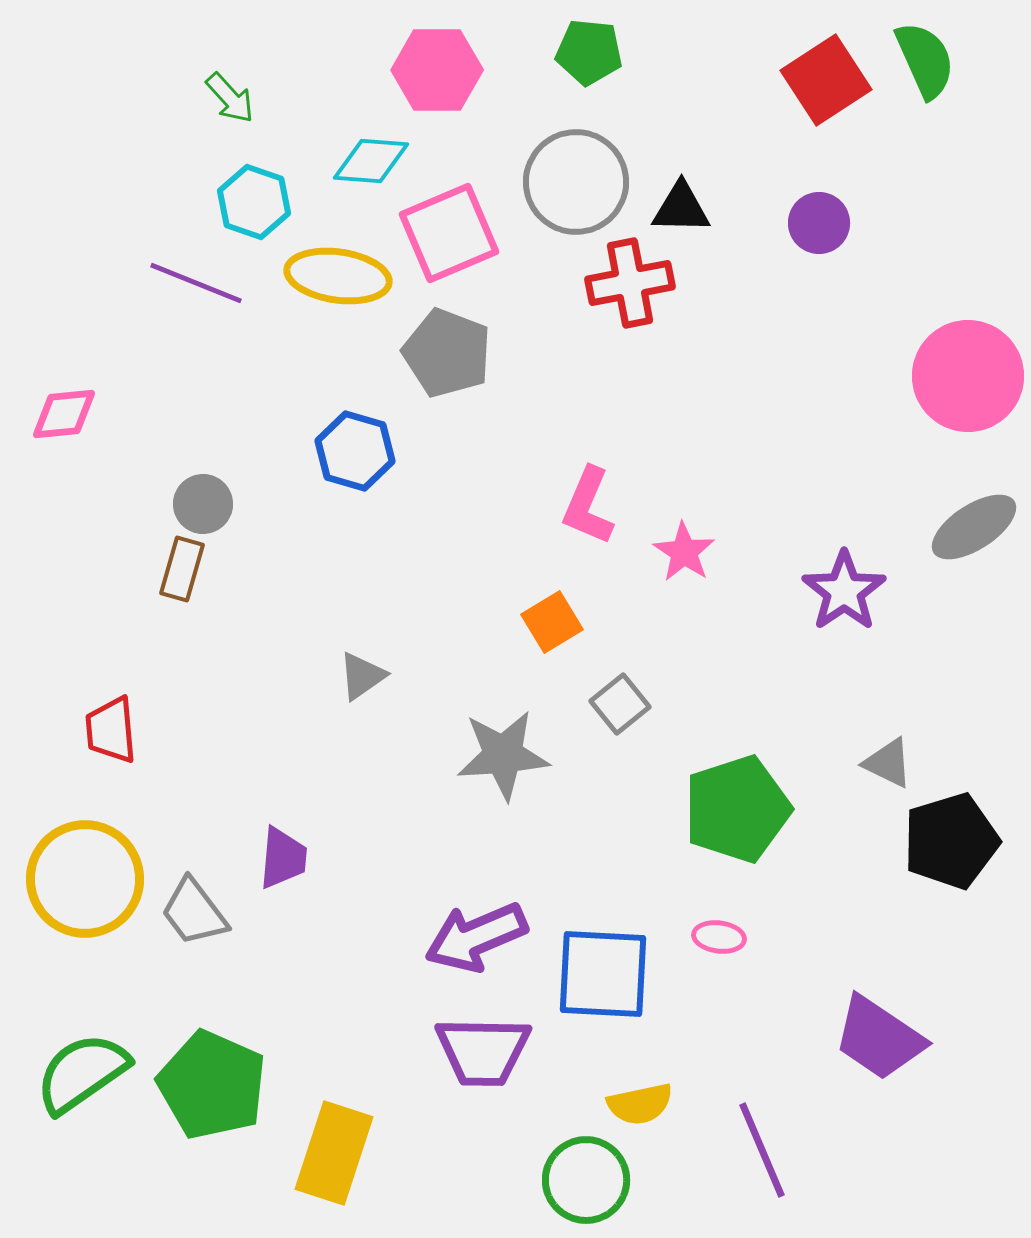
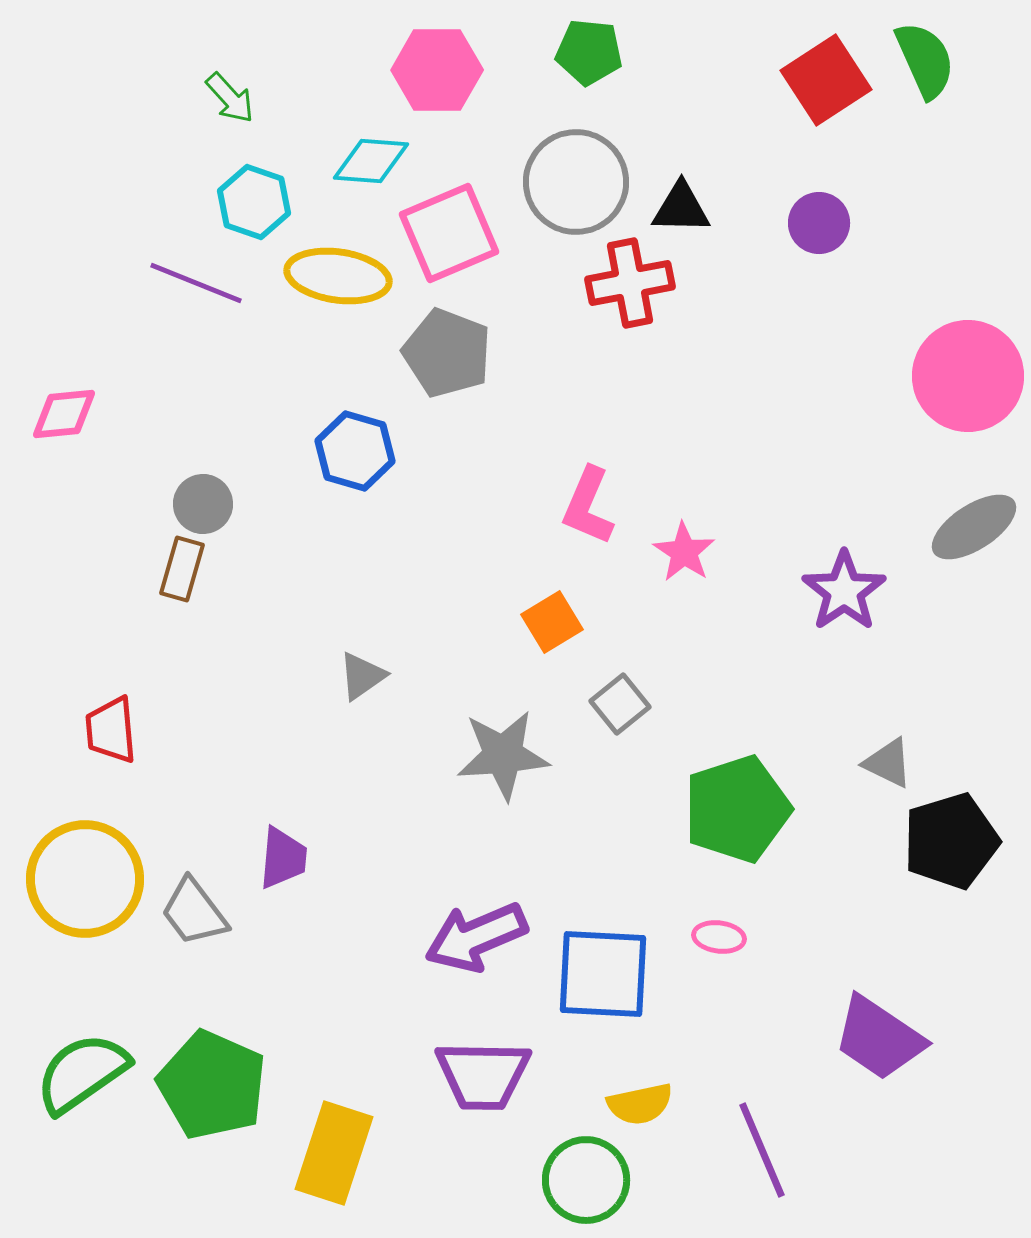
purple trapezoid at (483, 1051): moved 24 px down
